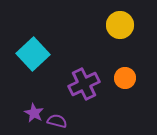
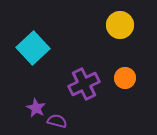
cyan square: moved 6 px up
purple star: moved 2 px right, 5 px up
